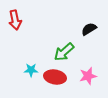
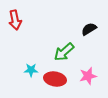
red ellipse: moved 2 px down
